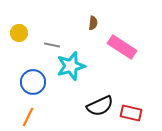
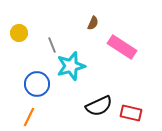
brown semicircle: rotated 16 degrees clockwise
gray line: rotated 56 degrees clockwise
blue circle: moved 4 px right, 2 px down
black semicircle: moved 1 px left
orange line: moved 1 px right
